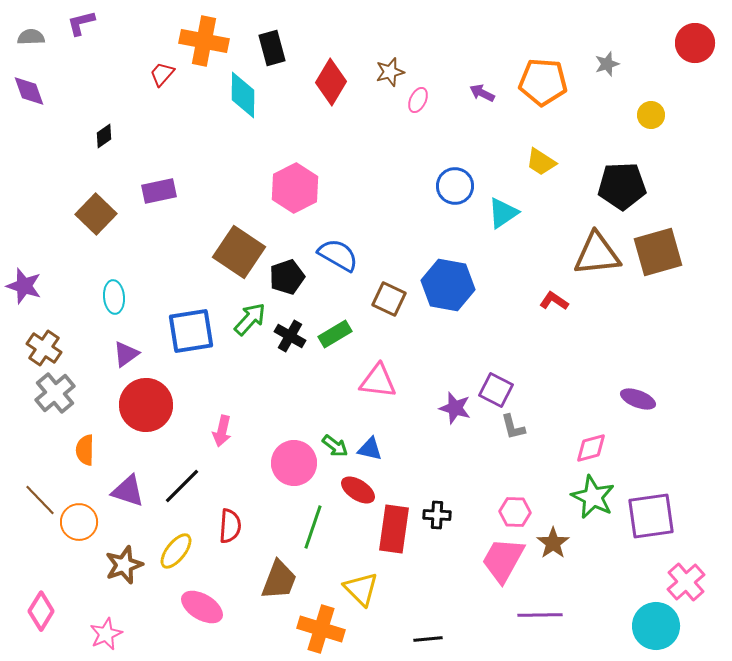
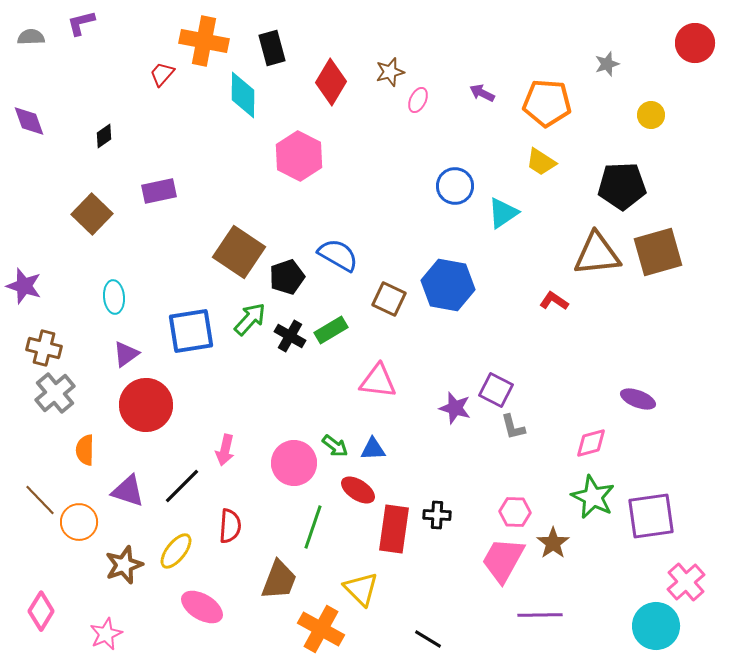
orange pentagon at (543, 82): moved 4 px right, 21 px down
purple diamond at (29, 91): moved 30 px down
pink hexagon at (295, 188): moved 4 px right, 32 px up; rotated 6 degrees counterclockwise
brown square at (96, 214): moved 4 px left
green rectangle at (335, 334): moved 4 px left, 4 px up
brown cross at (44, 348): rotated 20 degrees counterclockwise
pink arrow at (222, 431): moved 3 px right, 19 px down
pink diamond at (591, 448): moved 5 px up
blue triangle at (370, 449): moved 3 px right; rotated 16 degrees counterclockwise
orange cross at (321, 629): rotated 12 degrees clockwise
black line at (428, 639): rotated 36 degrees clockwise
